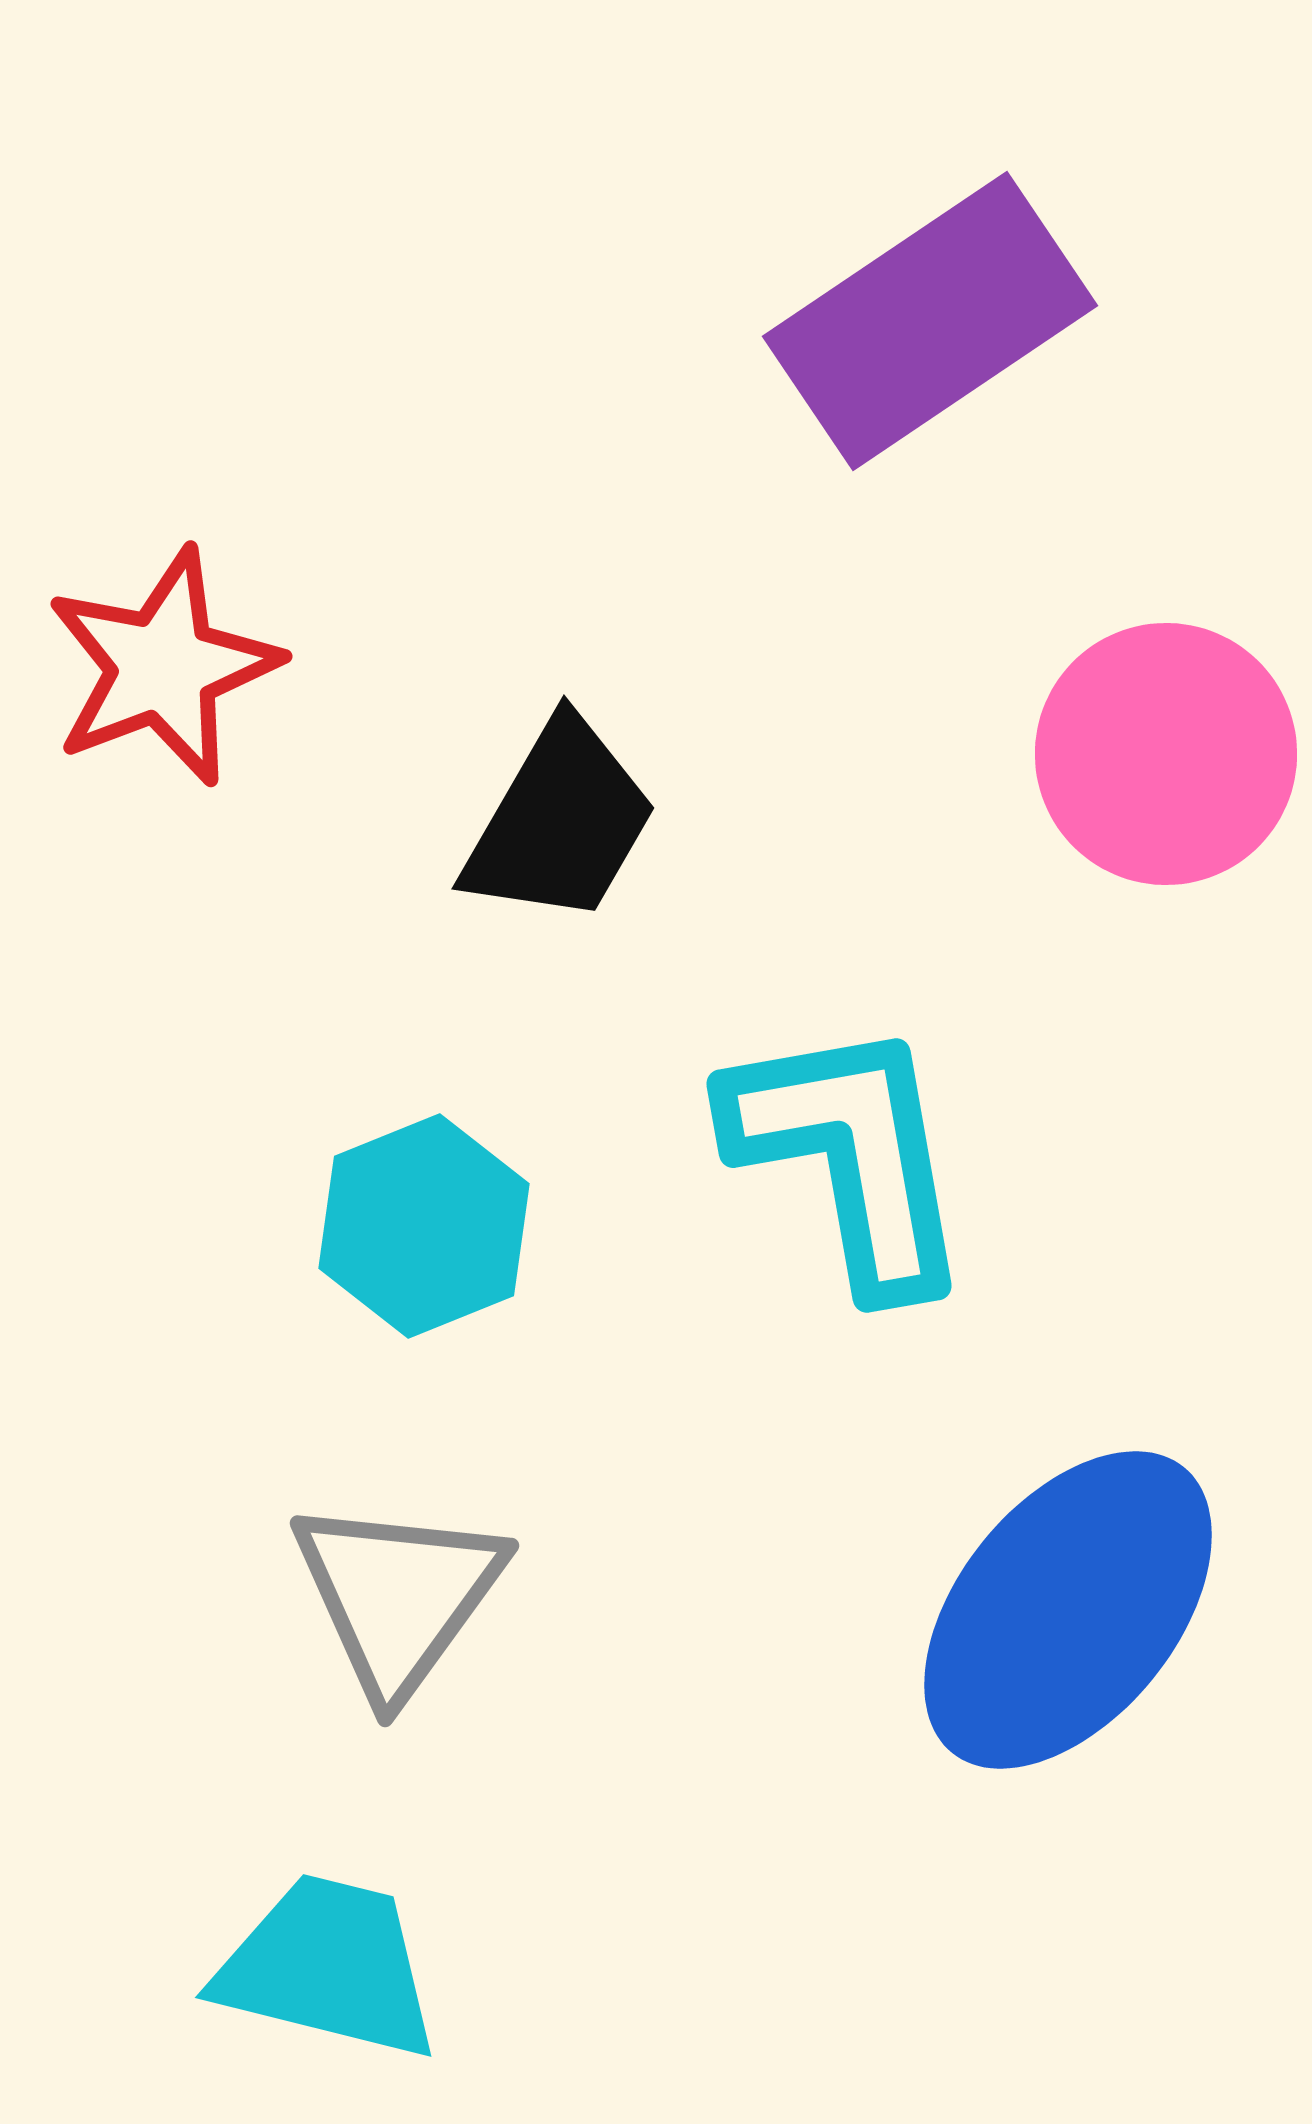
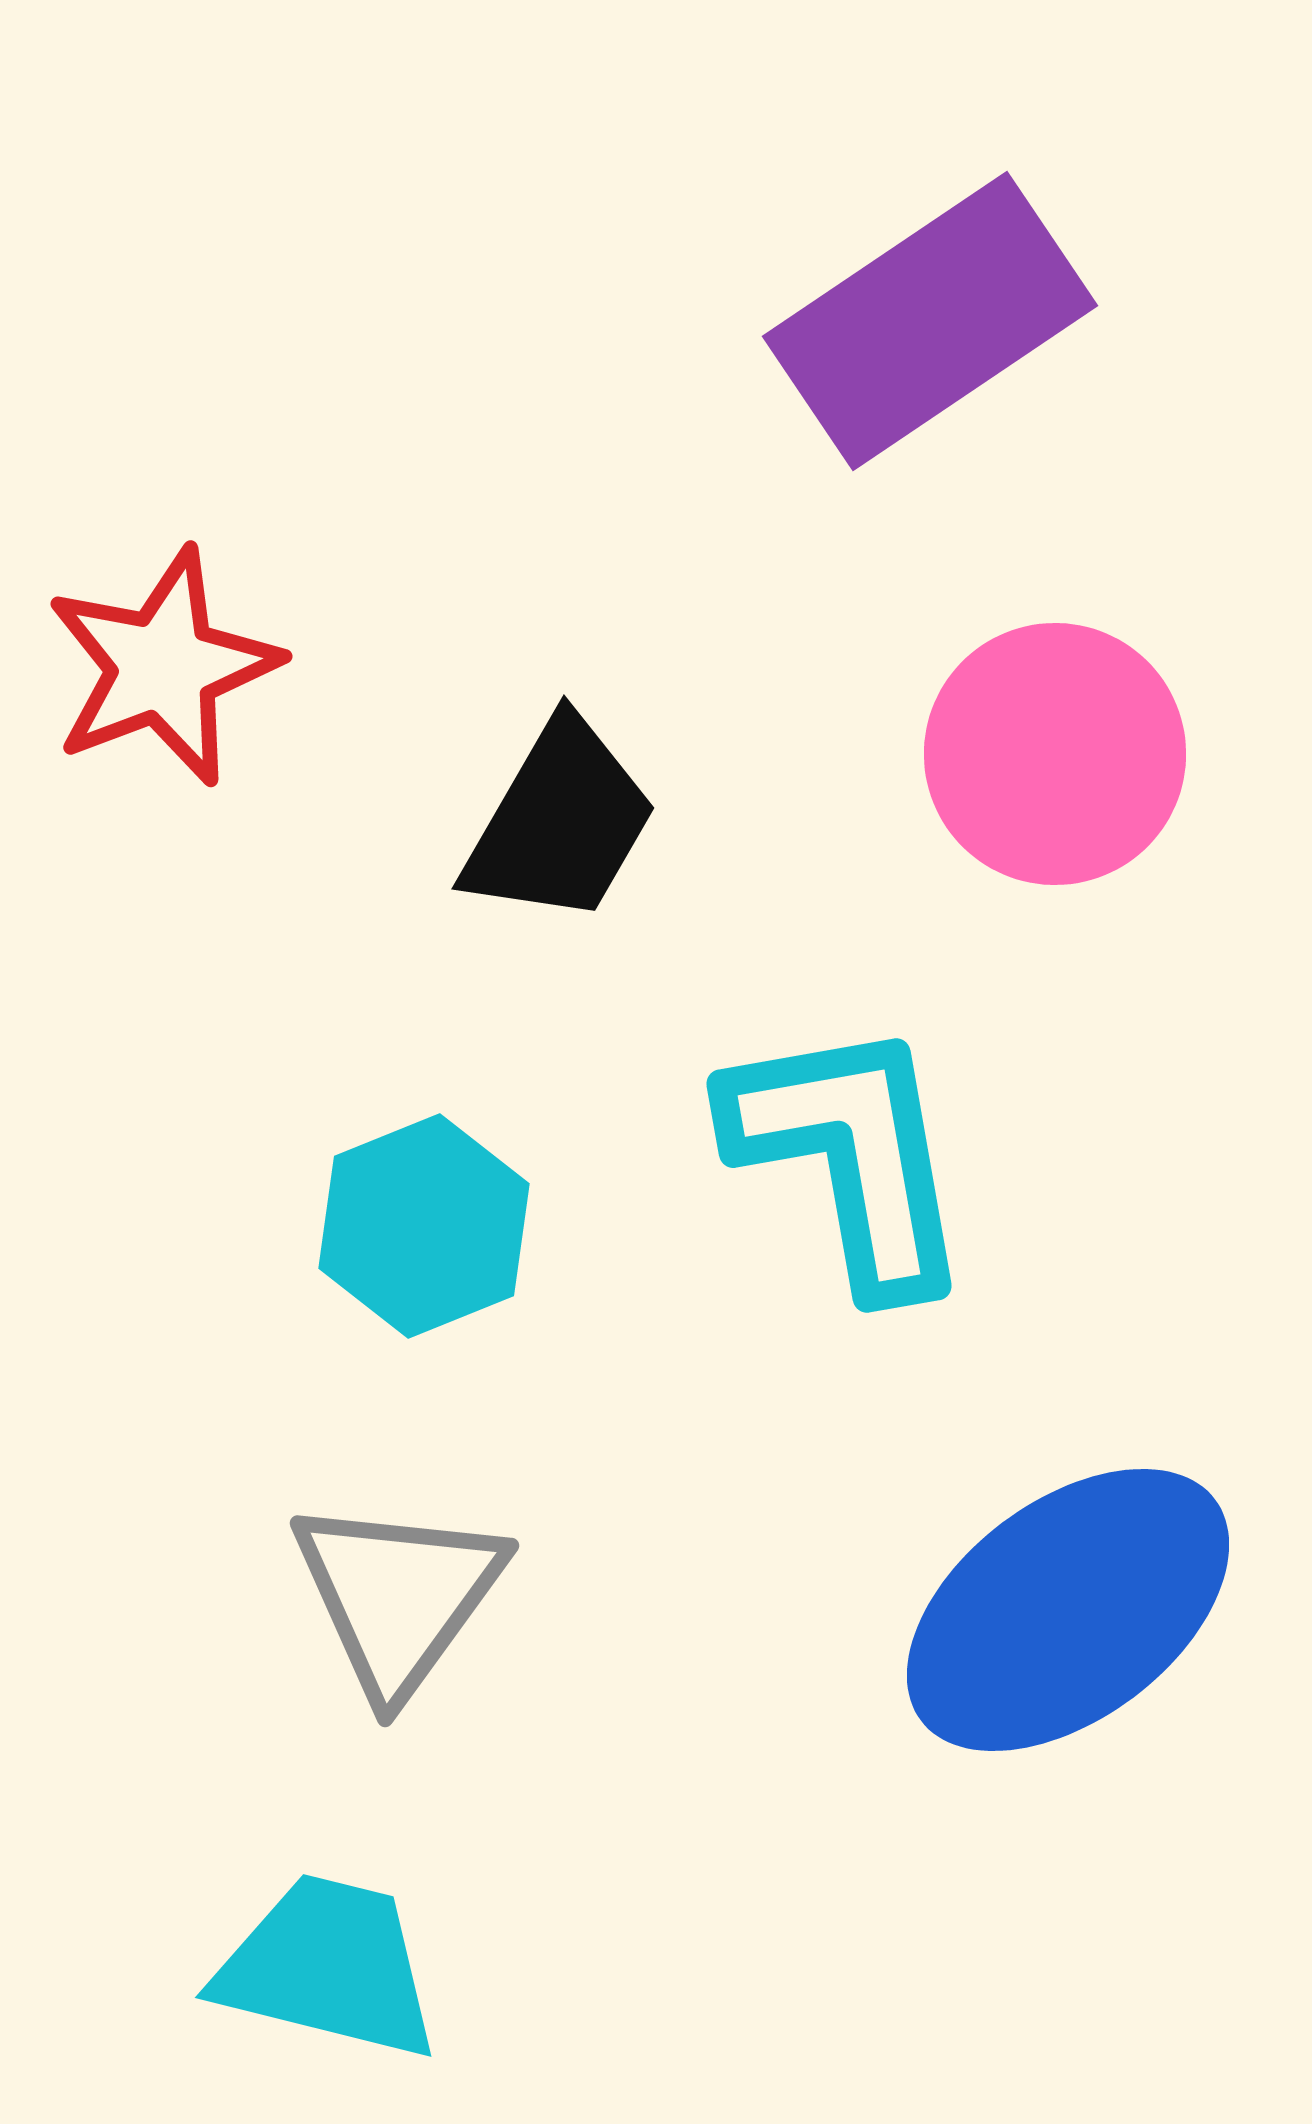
pink circle: moved 111 px left
blue ellipse: rotated 14 degrees clockwise
